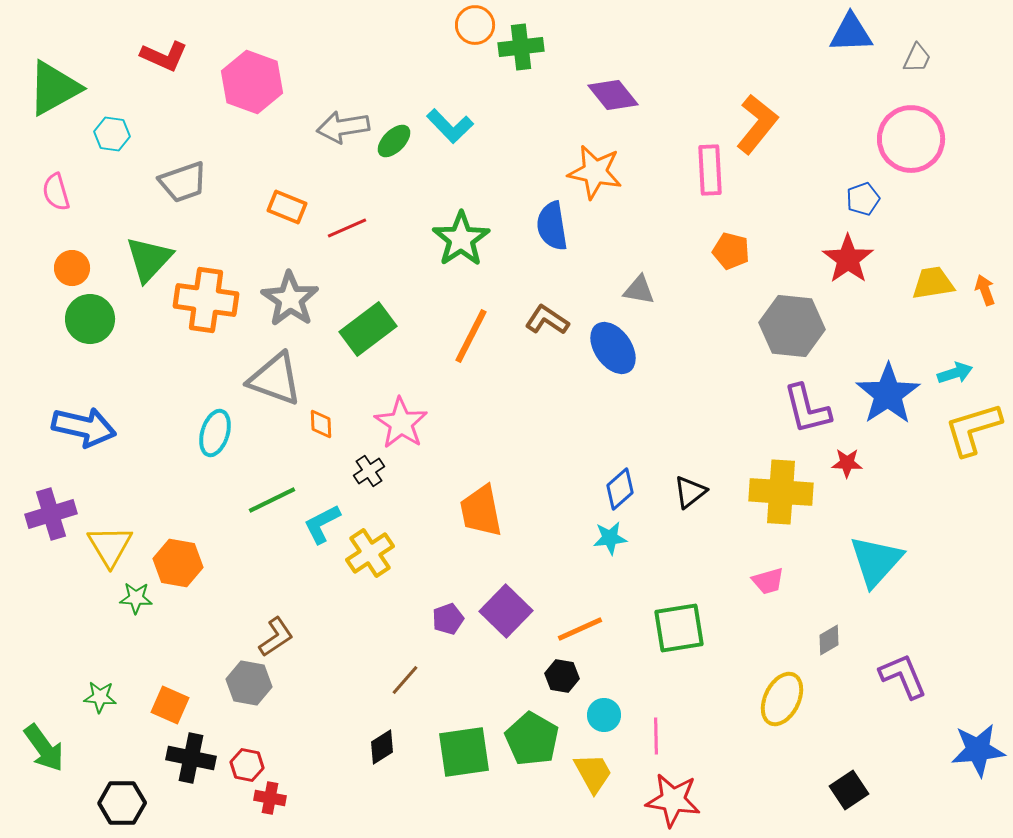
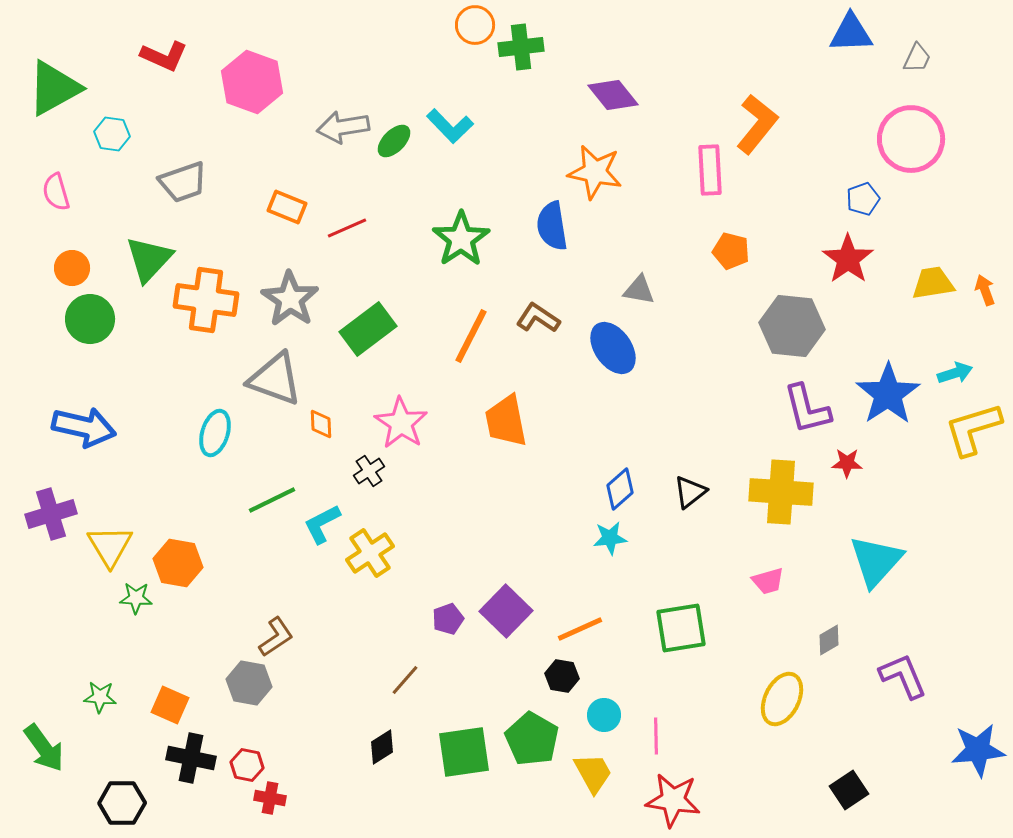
brown L-shape at (547, 320): moved 9 px left, 2 px up
orange trapezoid at (481, 511): moved 25 px right, 90 px up
green square at (679, 628): moved 2 px right
